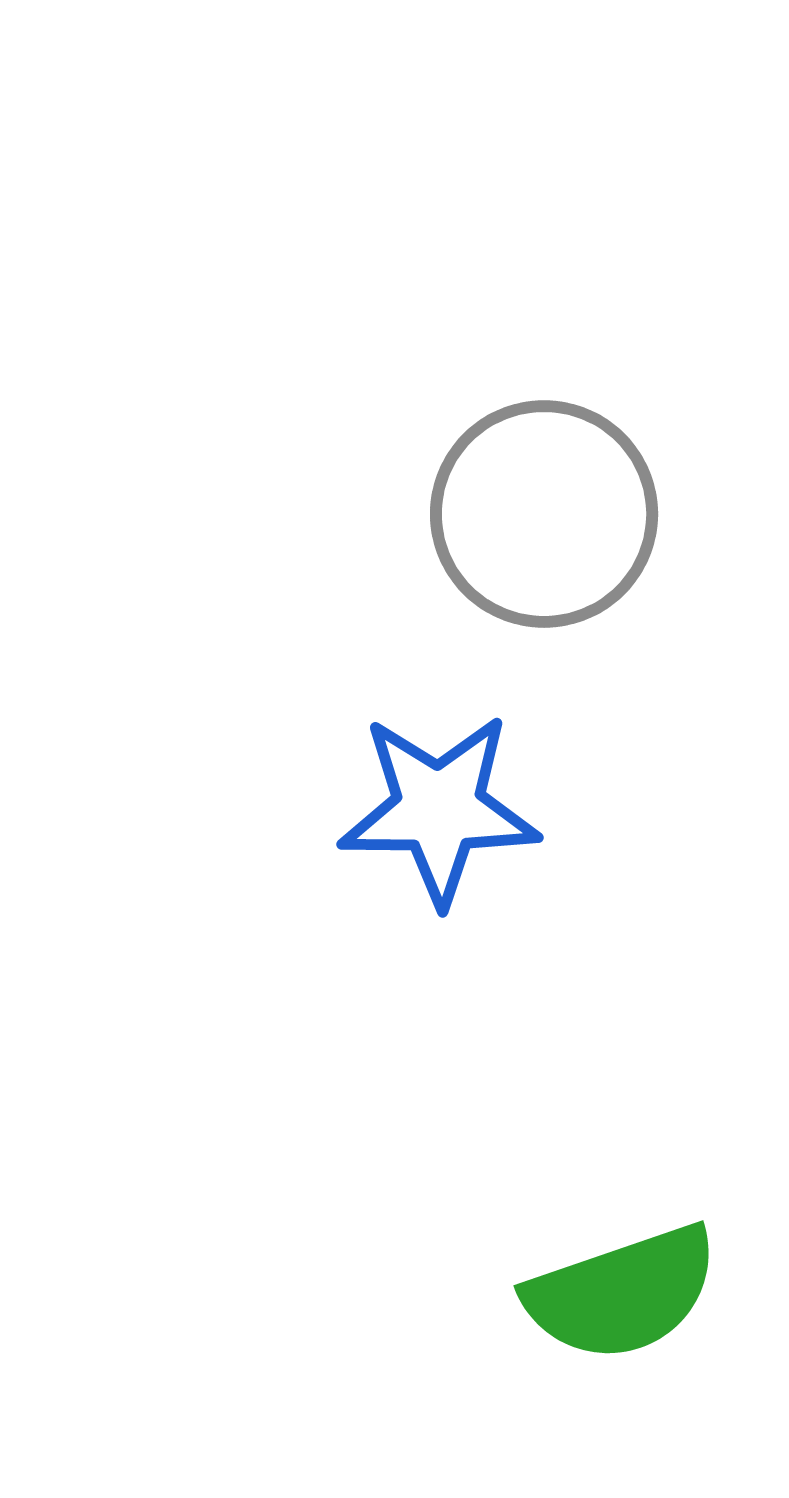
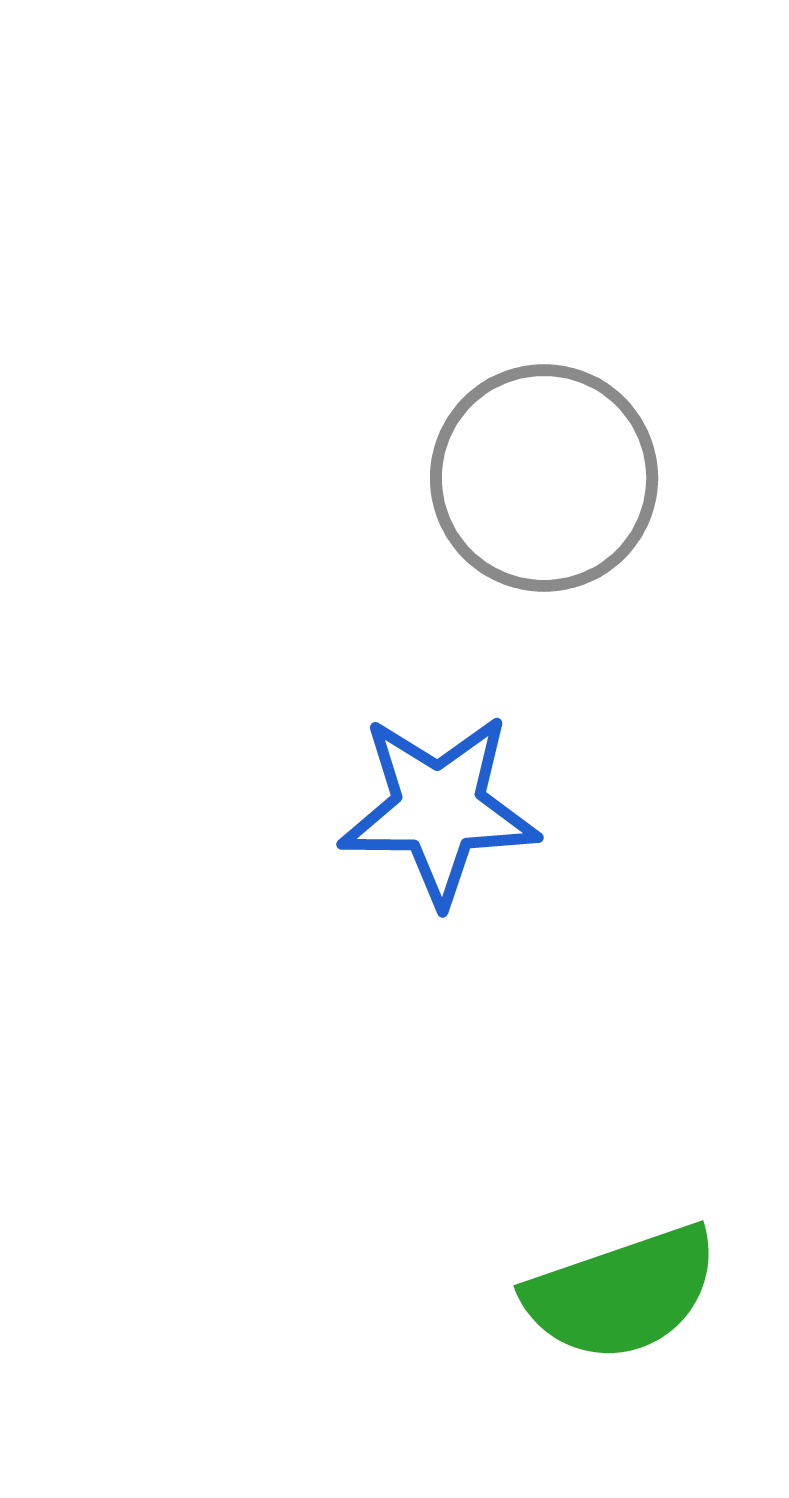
gray circle: moved 36 px up
